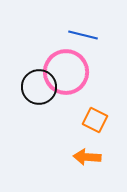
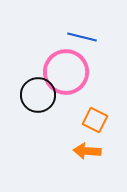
blue line: moved 1 px left, 2 px down
black circle: moved 1 px left, 8 px down
orange arrow: moved 6 px up
